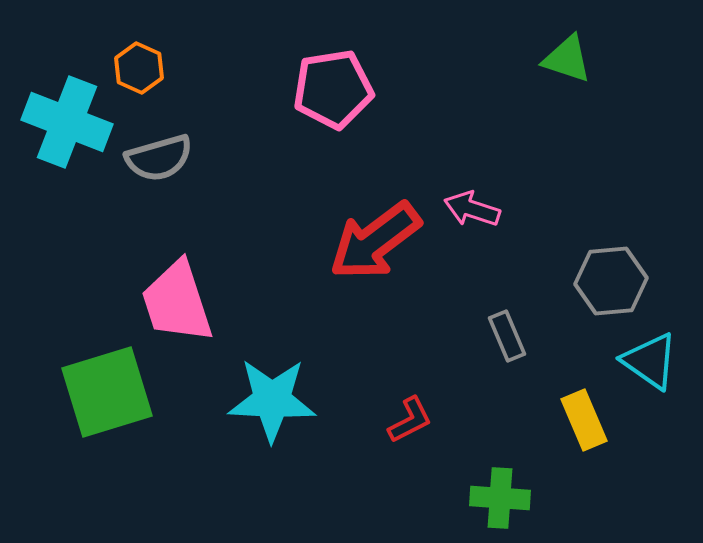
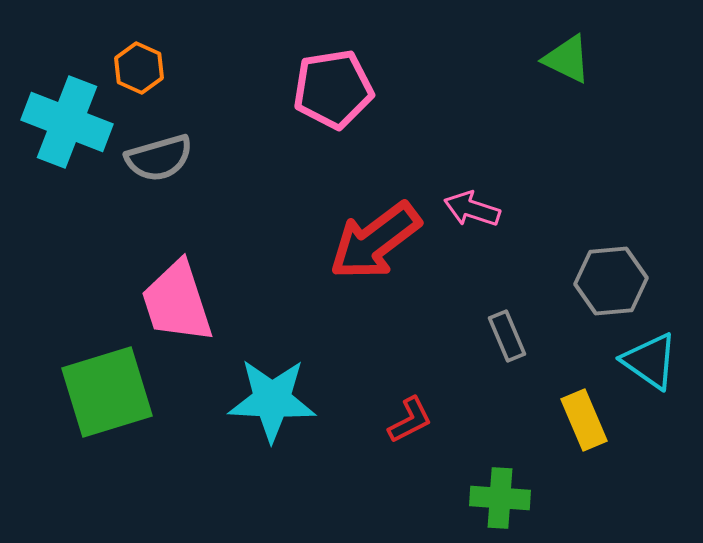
green triangle: rotated 8 degrees clockwise
